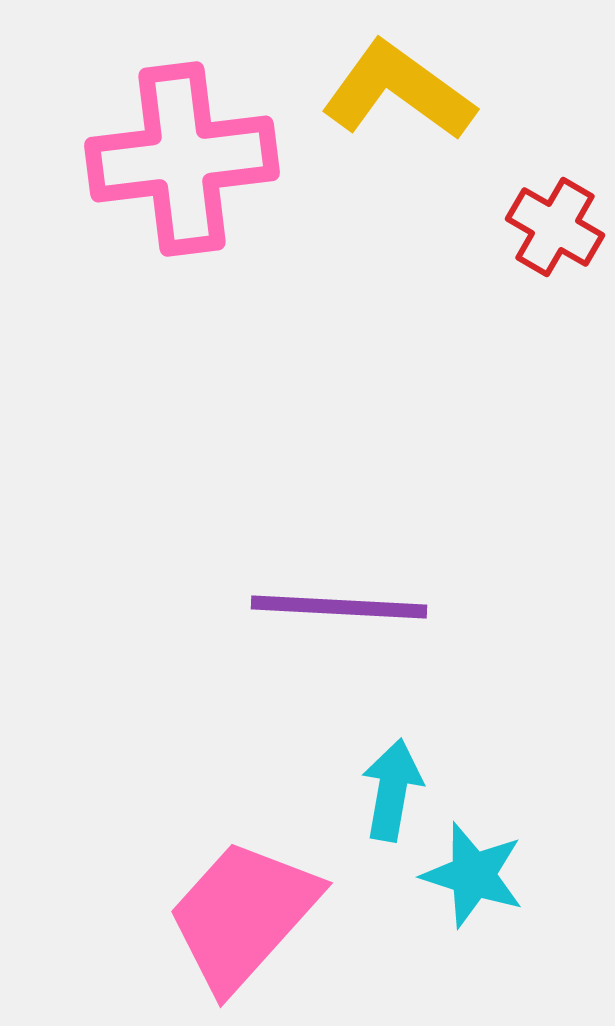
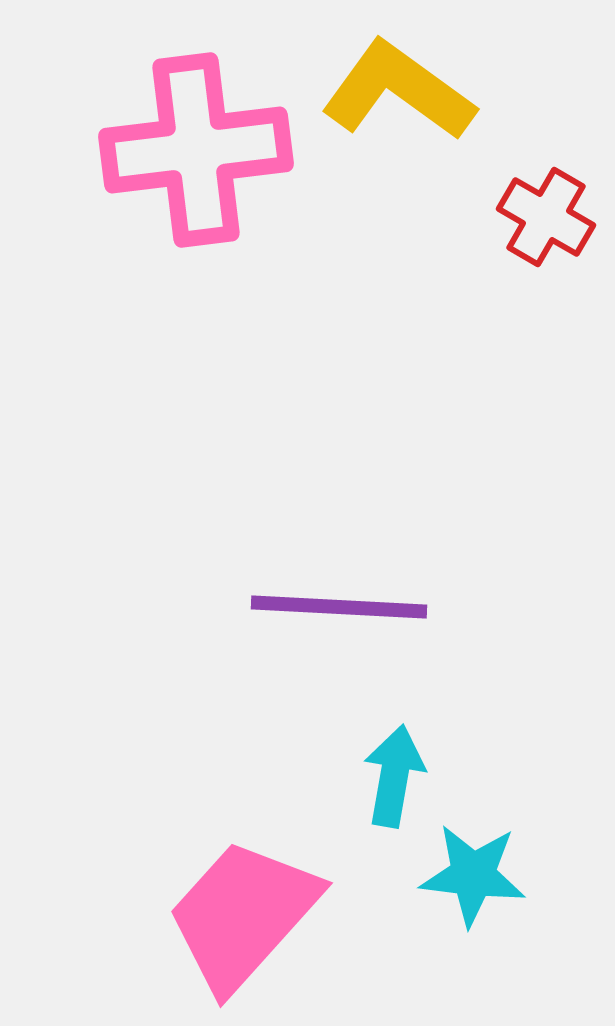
pink cross: moved 14 px right, 9 px up
red cross: moved 9 px left, 10 px up
cyan arrow: moved 2 px right, 14 px up
cyan star: rotated 11 degrees counterclockwise
